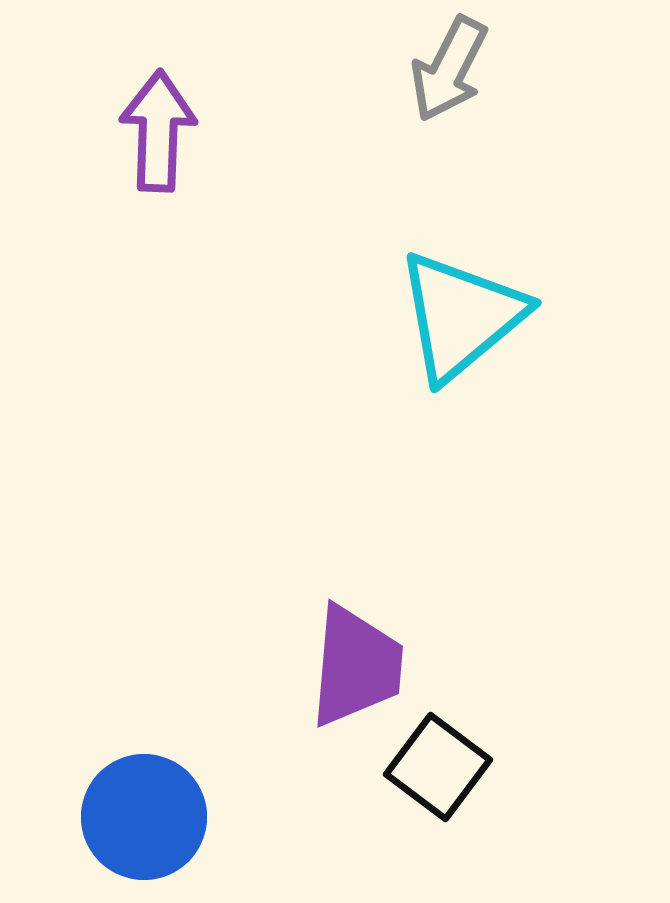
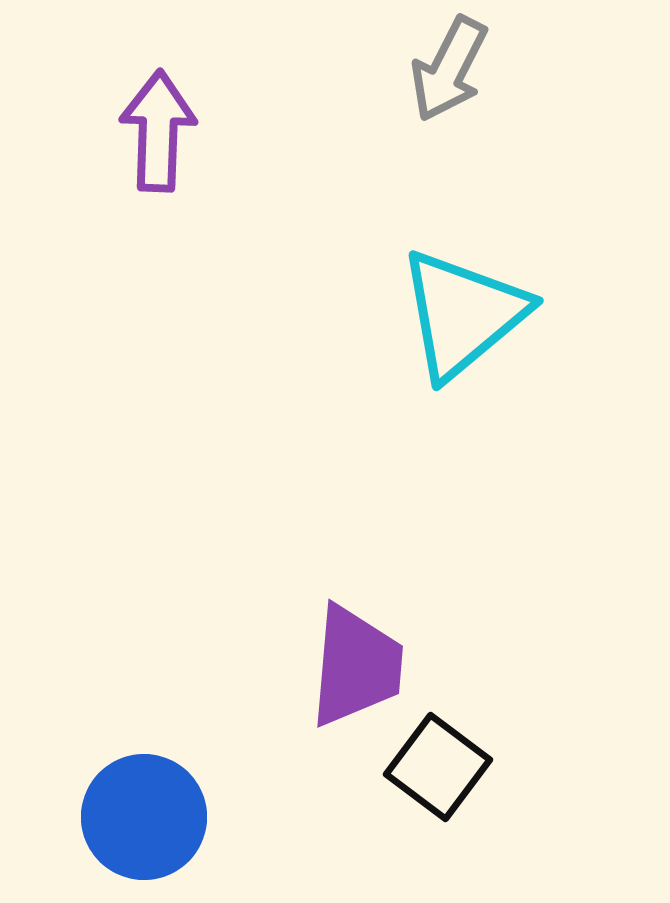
cyan triangle: moved 2 px right, 2 px up
